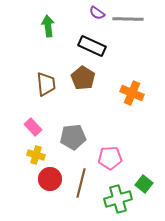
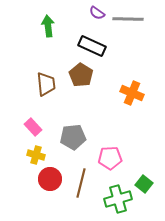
brown pentagon: moved 2 px left, 3 px up
